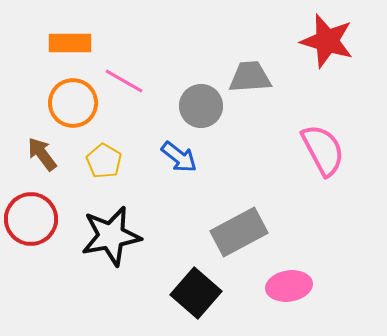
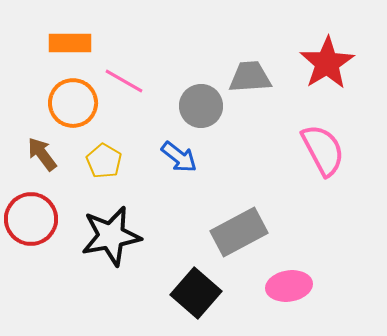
red star: moved 22 px down; rotated 24 degrees clockwise
